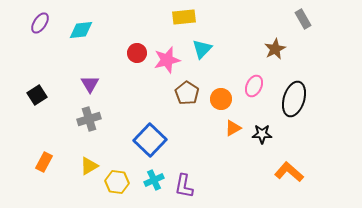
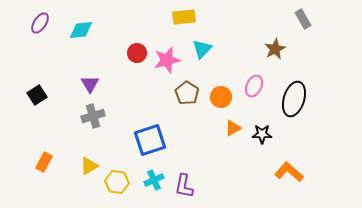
orange circle: moved 2 px up
gray cross: moved 4 px right, 3 px up
blue square: rotated 28 degrees clockwise
